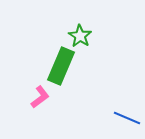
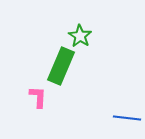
pink L-shape: moved 2 px left; rotated 50 degrees counterclockwise
blue line: rotated 16 degrees counterclockwise
